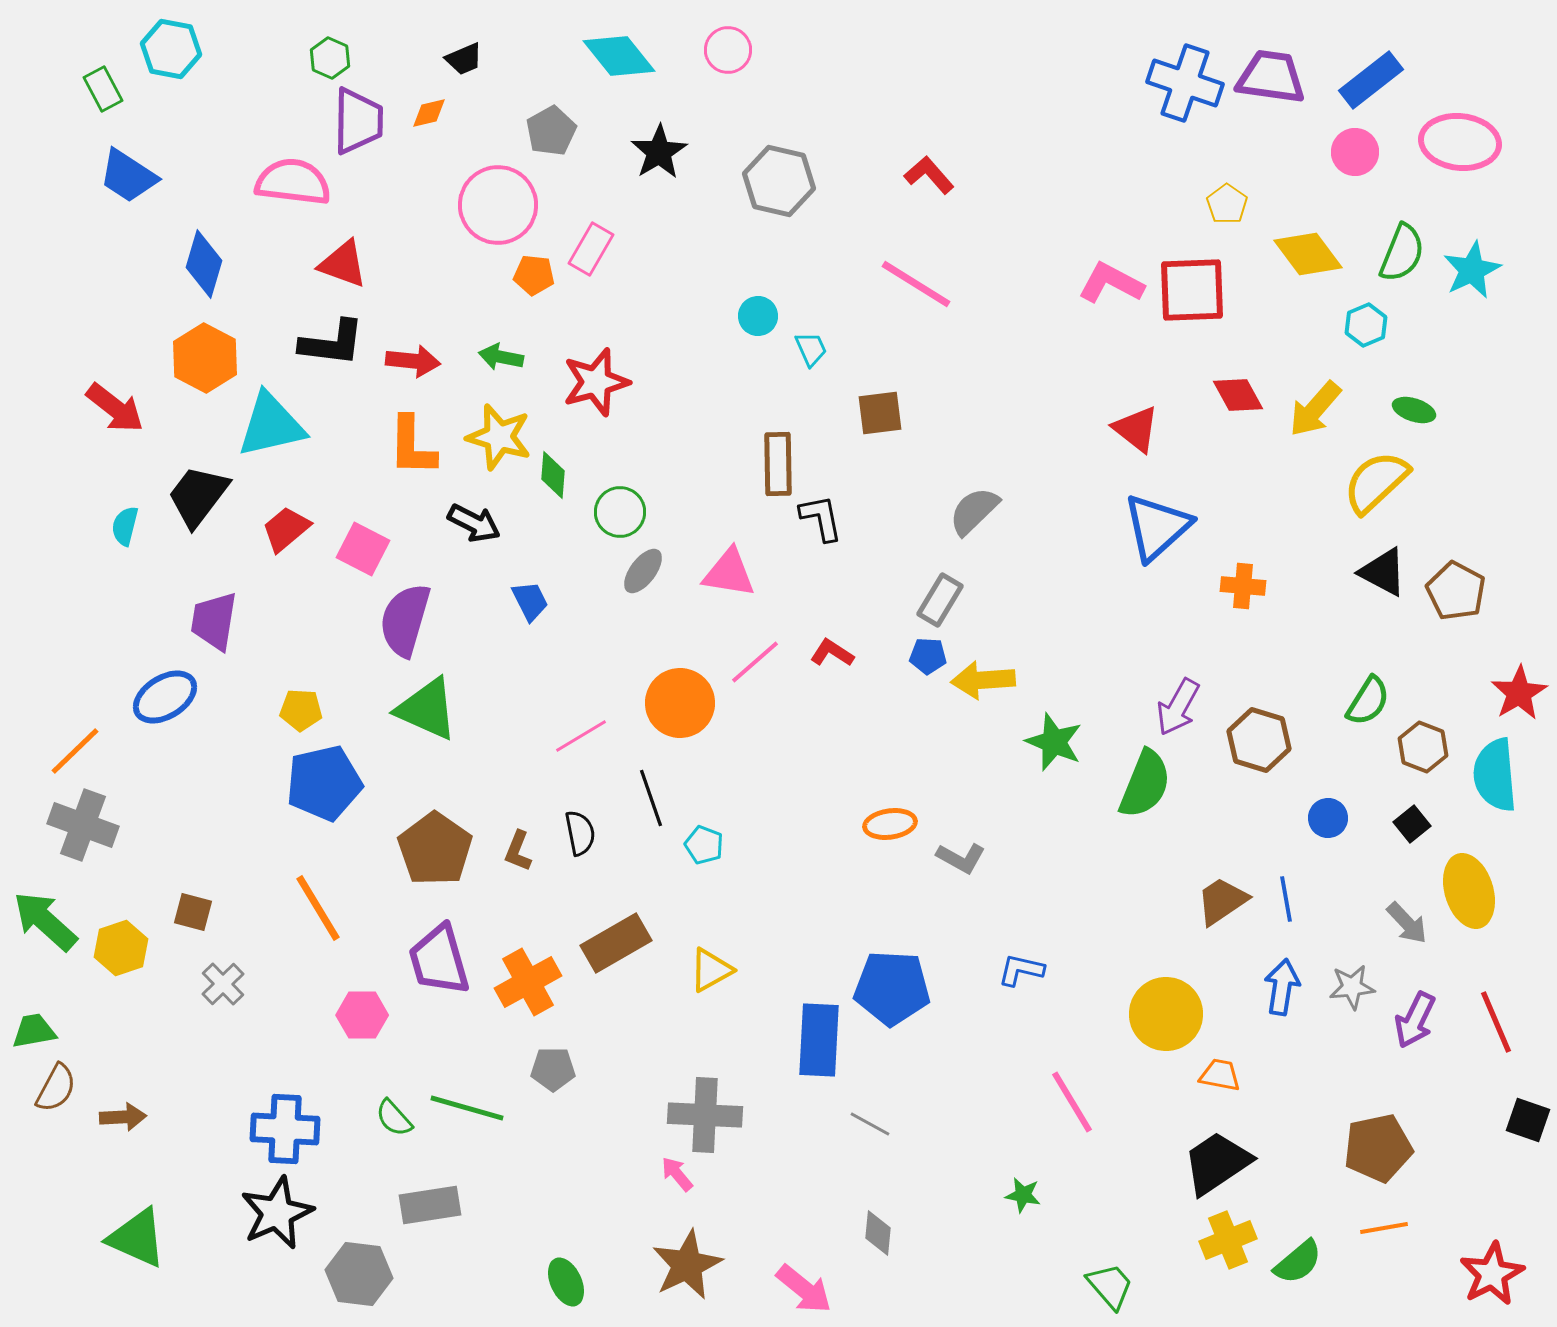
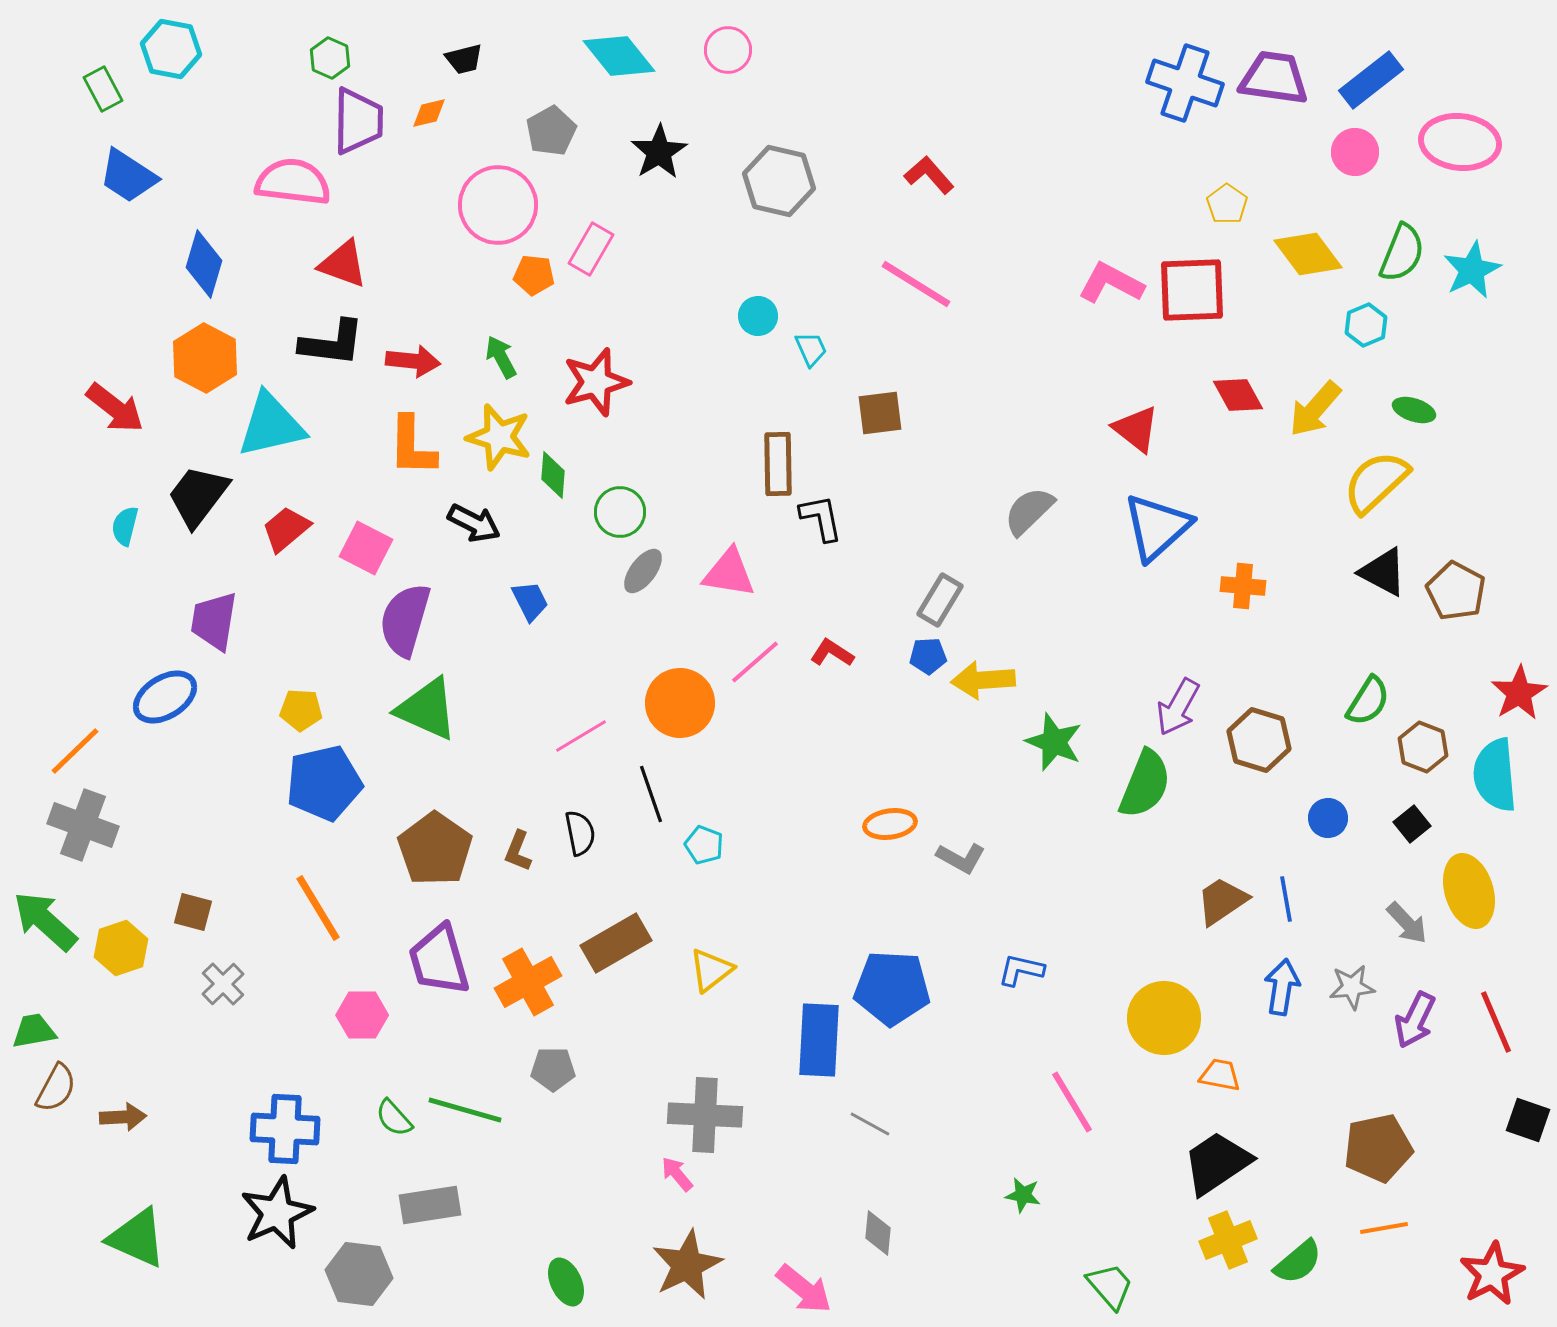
black trapezoid at (464, 59): rotated 9 degrees clockwise
purple trapezoid at (1271, 77): moved 3 px right, 1 px down
green arrow at (501, 357): rotated 51 degrees clockwise
gray semicircle at (974, 511): moved 55 px right
pink square at (363, 549): moved 3 px right, 1 px up
blue pentagon at (928, 656): rotated 6 degrees counterclockwise
black line at (651, 798): moved 4 px up
yellow triangle at (711, 970): rotated 9 degrees counterclockwise
yellow circle at (1166, 1014): moved 2 px left, 4 px down
green line at (467, 1108): moved 2 px left, 2 px down
